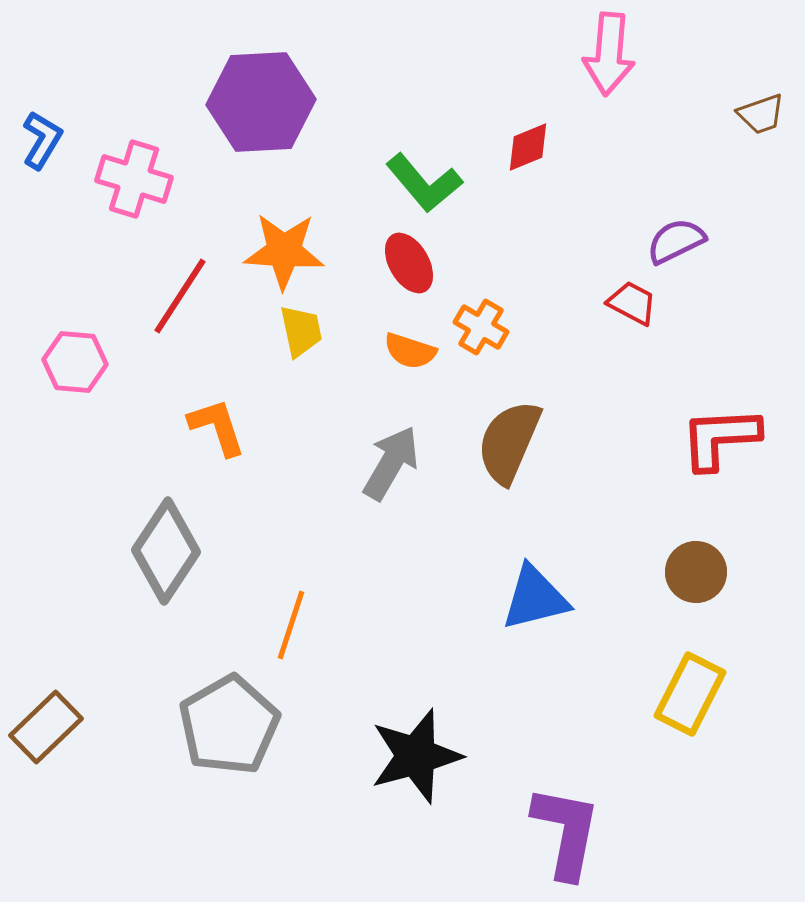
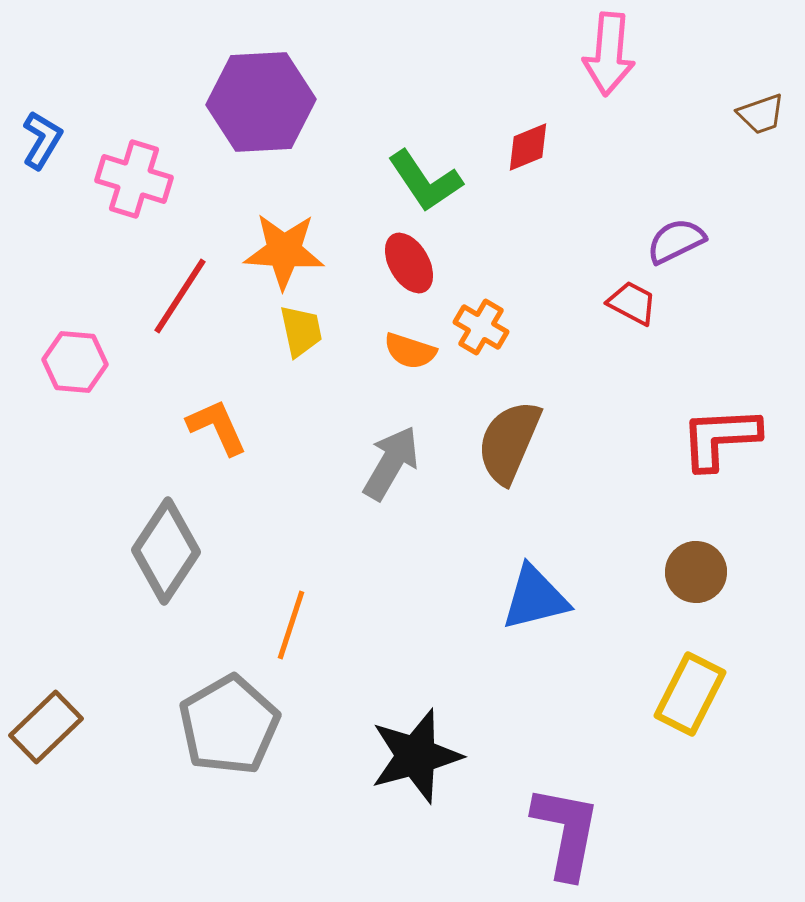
green L-shape: moved 1 px right, 2 px up; rotated 6 degrees clockwise
orange L-shape: rotated 6 degrees counterclockwise
